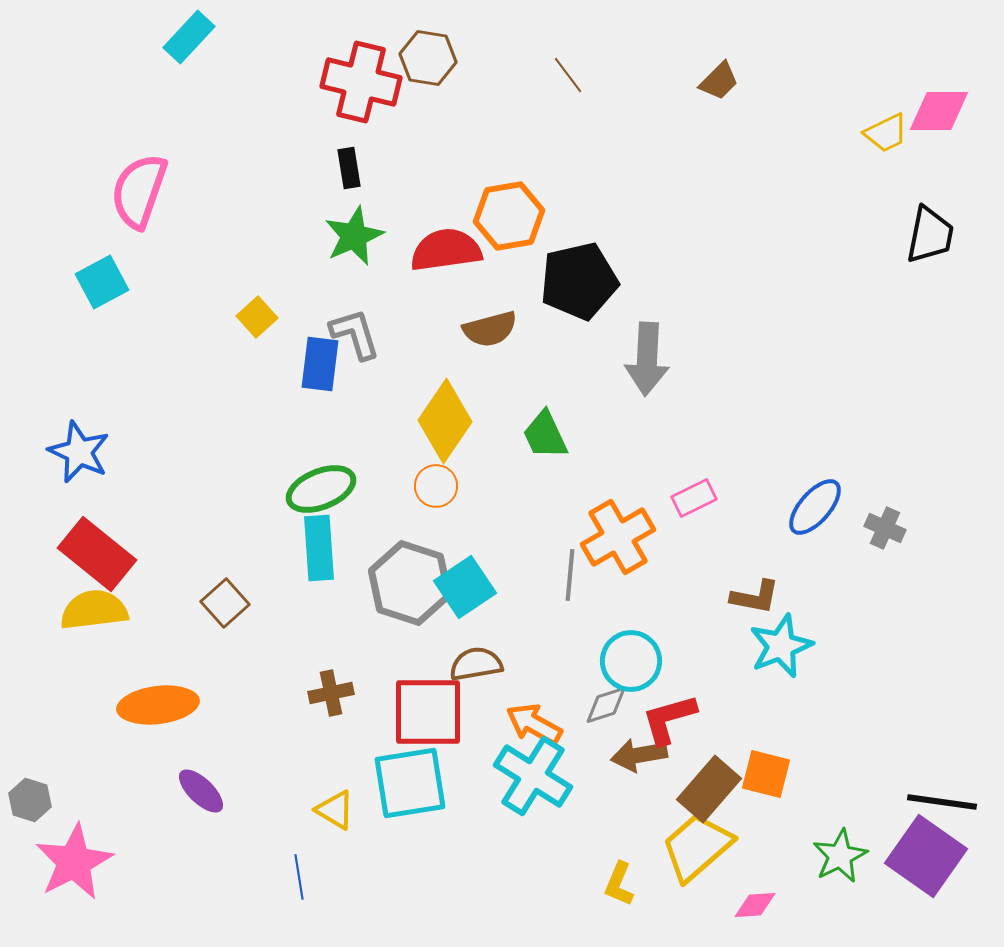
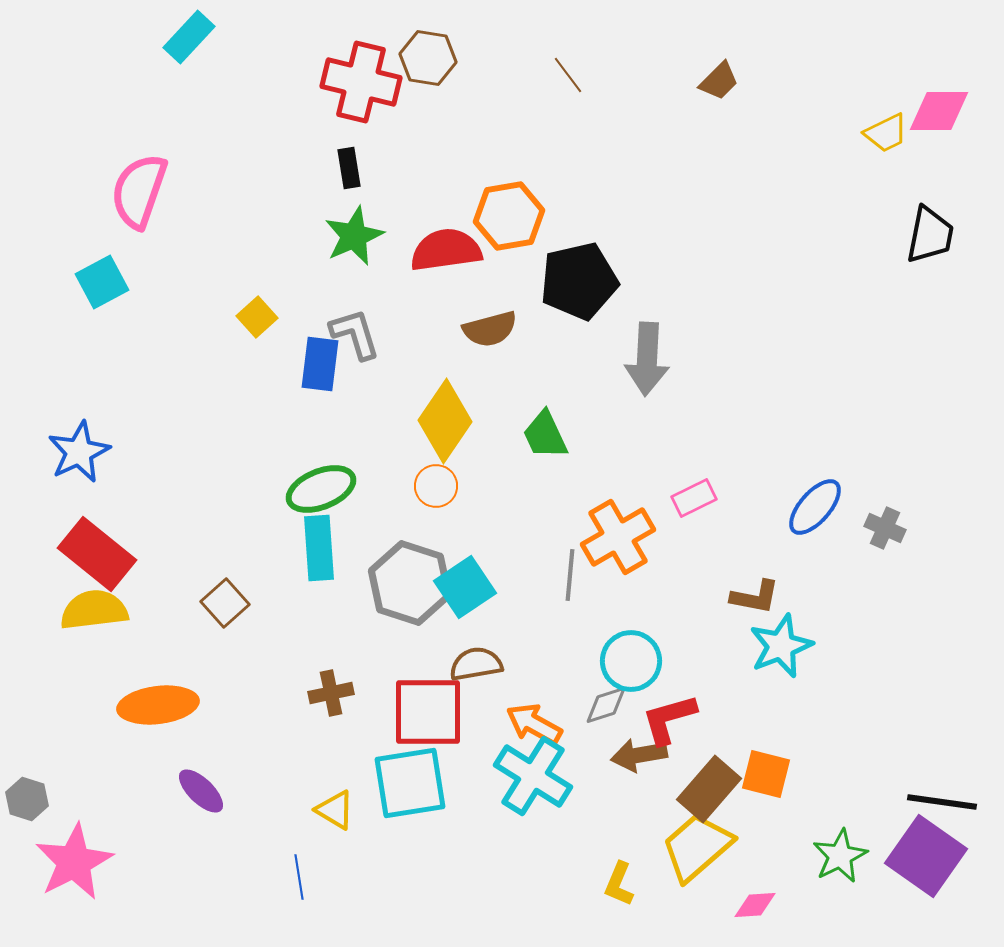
blue star at (79, 452): rotated 22 degrees clockwise
gray hexagon at (30, 800): moved 3 px left, 1 px up
